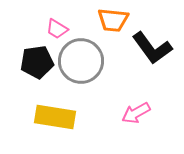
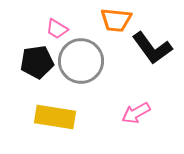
orange trapezoid: moved 3 px right
